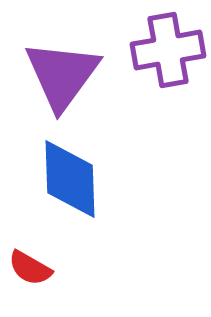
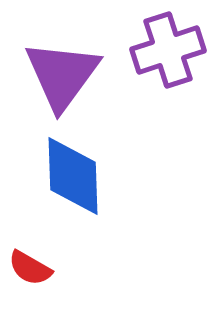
purple cross: rotated 8 degrees counterclockwise
blue diamond: moved 3 px right, 3 px up
